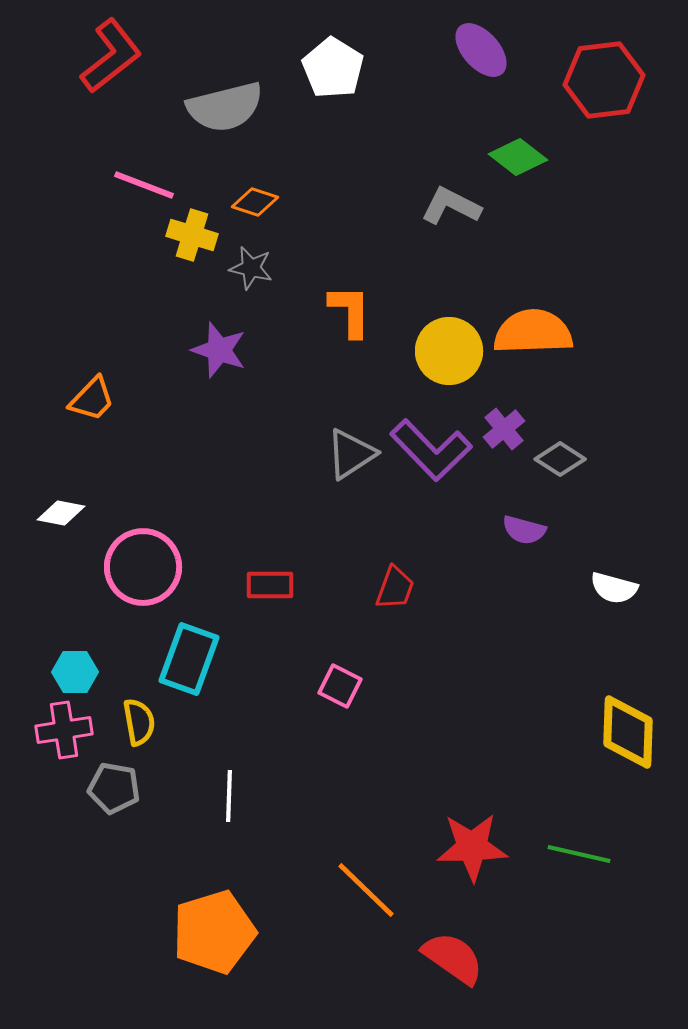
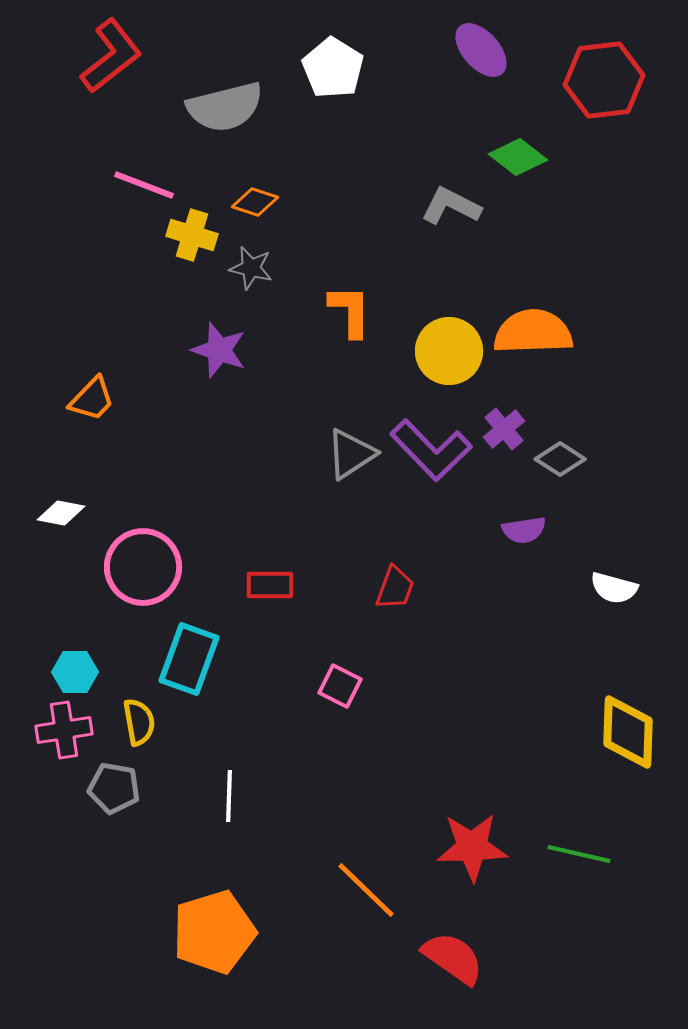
purple semicircle: rotated 24 degrees counterclockwise
